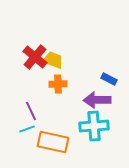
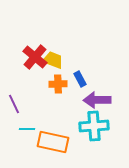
blue rectangle: moved 29 px left; rotated 35 degrees clockwise
purple line: moved 17 px left, 7 px up
cyan line: rotated 21 degrees clockwise
